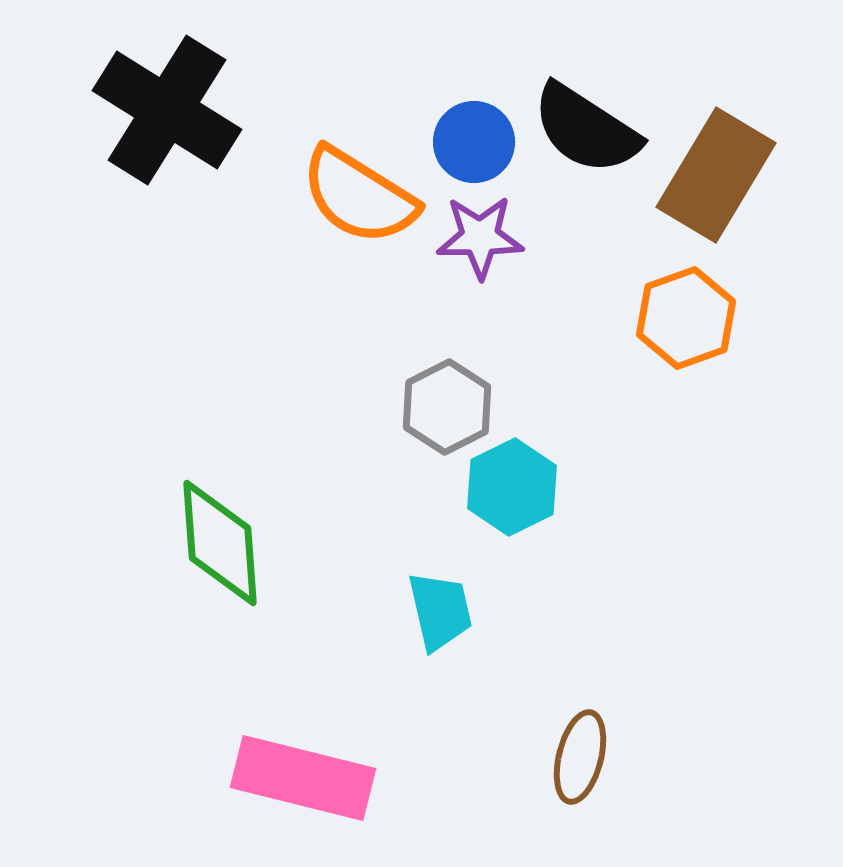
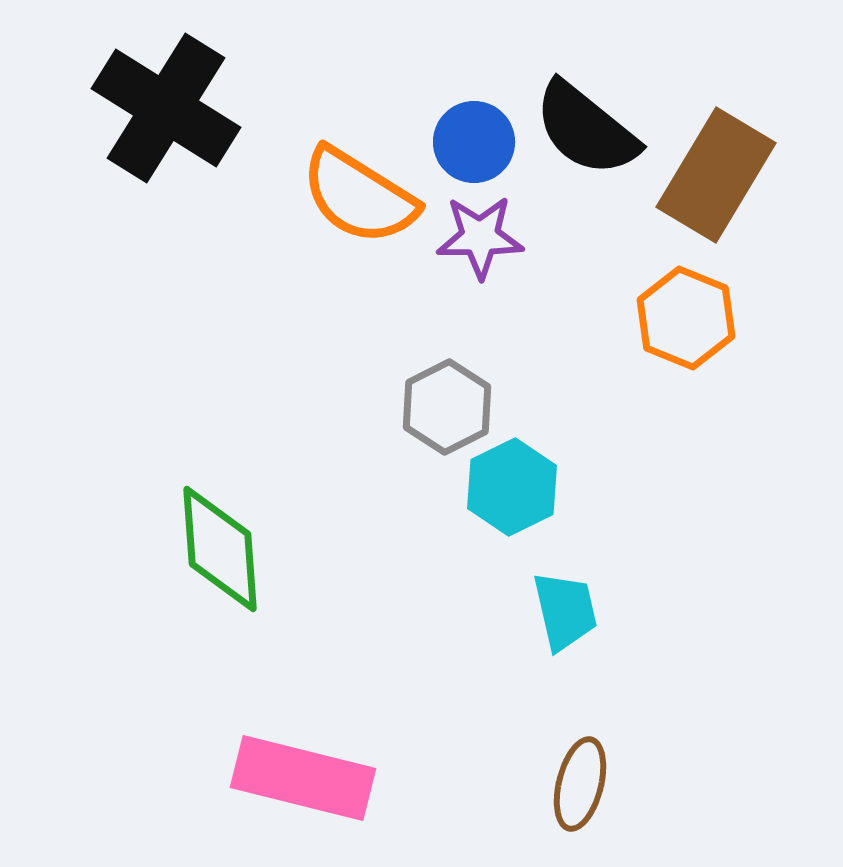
black cross: moved 1 px left, 2 px up
black semicircle: rotated 6 degrees clockwise
orange hexagon: rotated 18 degrees counterclockwise
green diamond: moved 6 px down
cyan trapezoid: moved 125 px right
brown ellipse: moved 27 px down
